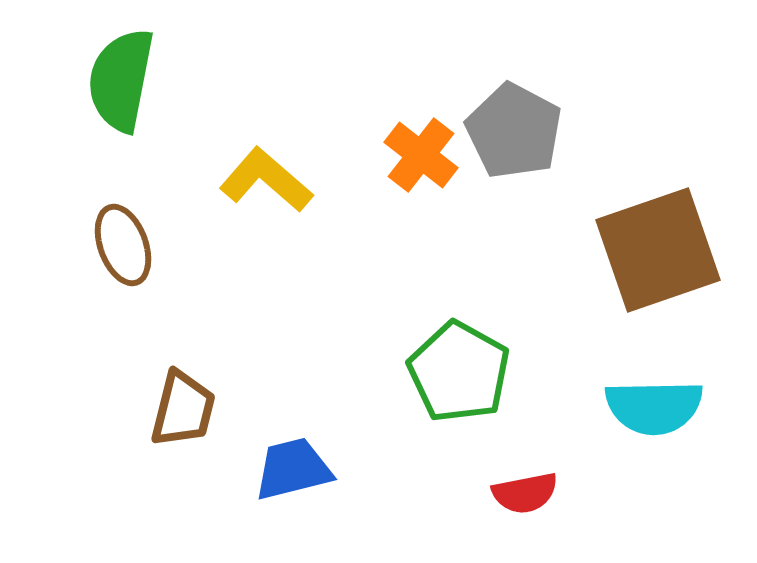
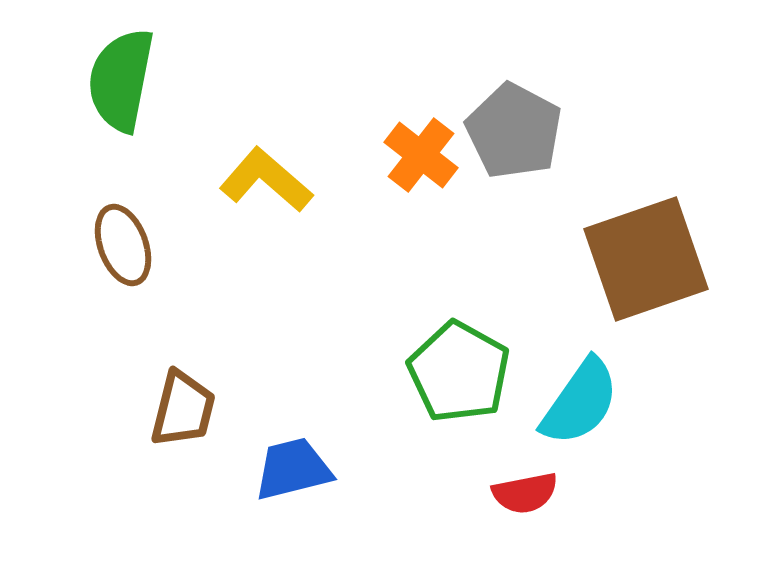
brown square: moved 12 px left, 9 px down
cyan semicircle: moved 74 px left, 5 px up; rotated 54 degrees counterclockwise
